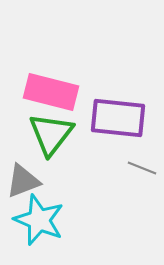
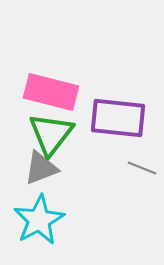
gray triangle: moved 18 px right, 13 px up
cyan star: rotated 21 degrees clockwise
